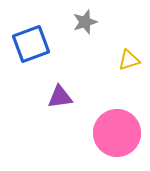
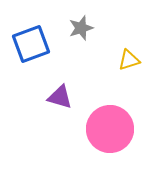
gray star: moved 4 px left, 6 px down
purple triangle: rotated 24 degrees clockwise
pink circle: moved 7 px left, 4 px up
